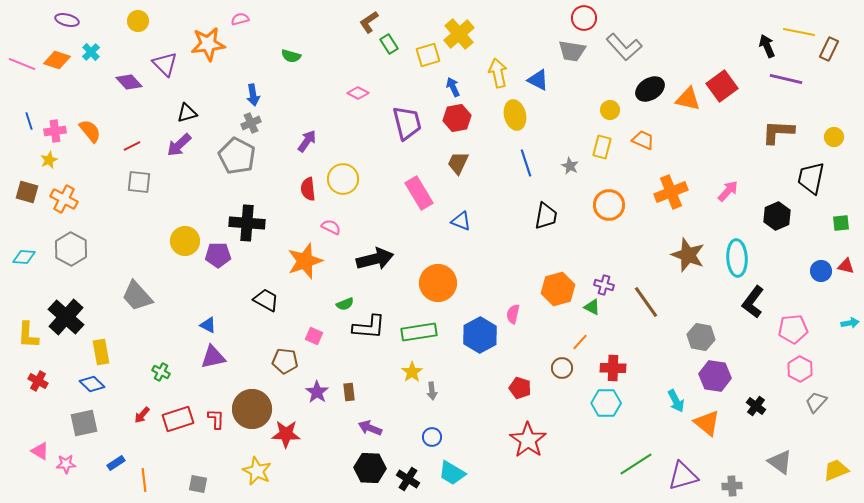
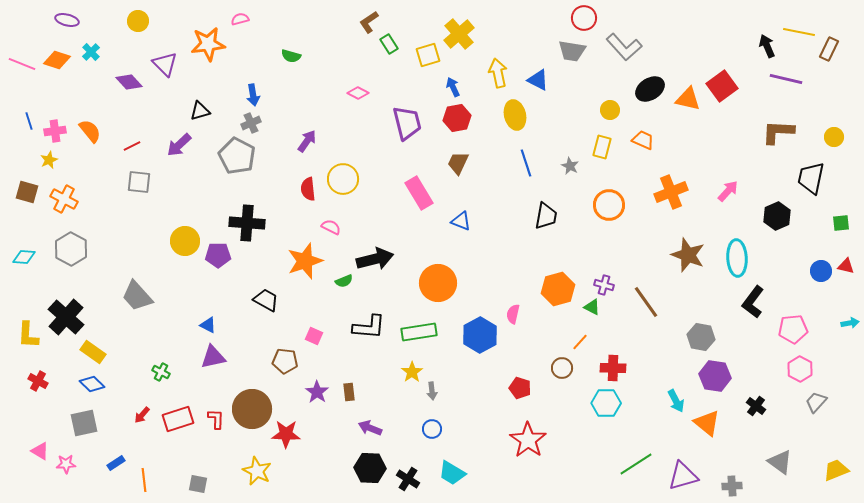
black triangle at (187, 113): moved 13 px right, 2 px up
green semicircle at (345, 304): moved 1 px left, 23 px up
yellow rectangle at (101, 352): moved 8 px left; rotated 45 degrees counterclockwise
blue circle at (432, 437): moved 8 px up
